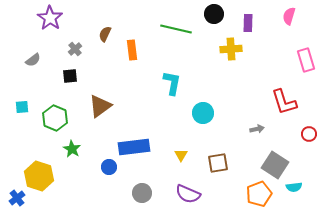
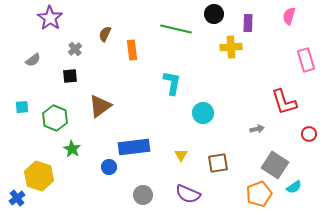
yellow cross: moved 2 px up
cyan semicircle: rotated 28 degrees counterclockwise
gray circle: moved 1 px right, 2 px down
